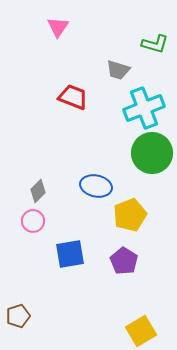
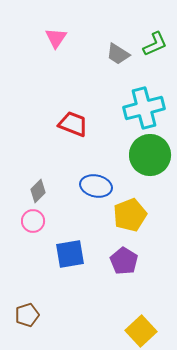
pink triangle: moved 2 px left, 11 px down
green L-shape: rotated 40 degrees counterclockwise
gray trapezoid: moved 16 px up; rotated 15 degrees clockwise
red trapezoid: moved 27 px down
cyan cross: rotated 6 degrees clockwise
green circle: moved 2 px left, 2 px down
brown pentagon: moved 9 px right, 1 px up
yellow square: rotated 12 degrees counterclockwise
